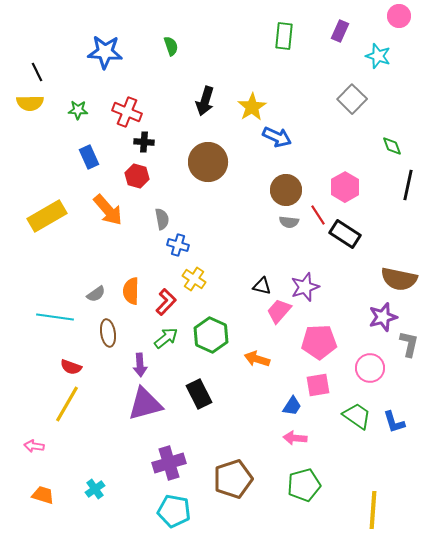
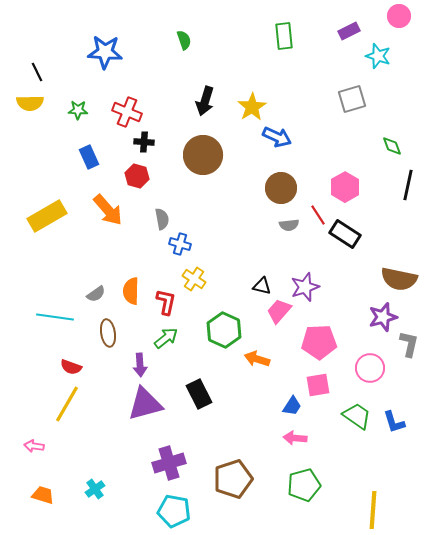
purple rectangle at (340, 31): moved 9 px right; rotated 40 degrees clockwise
green rectangle at (284, 36): rotated 12 degrees counterclockwise
green semicircle at (171, 46): moved 13 px right, 6 px up
gray square at (352, 99): rotated 28 degrees clockwise
brown circle at (208, 162): moved 5 px left, 7 px up
brown circle at (286, 190): moved 5 px left, 2 px up
gray semicircle at (289, 222): moved 3 px down; rotated 12 degrees counterclockwise
blue cross at (178, 245): moved 2 px right, 1 px up
red L-shape at (166, 302): rotated 32 degrees counterclockwise
green hexagon at (211, 335): moved 13 px right, 5 px up
